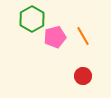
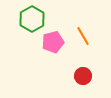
pink pentagon: moved 2 px left, 5 px down
